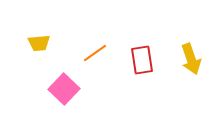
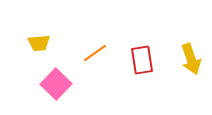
pink square: moved 8 px left, 5 px up
